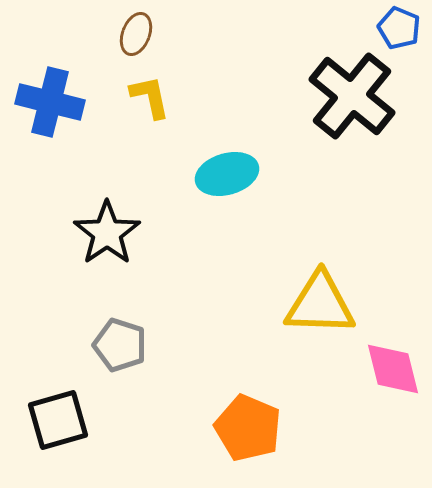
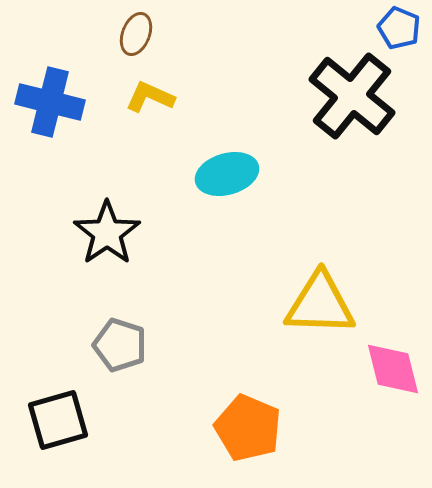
yellow L-shape: rotated 54 degrees counterclockwise
